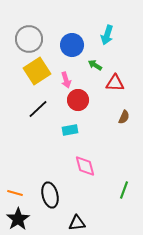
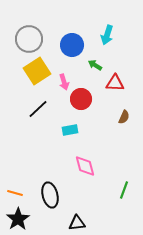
pink arrow: moved 2 px left, 2 px down
red circle: moved 3 px right, 1 px up
